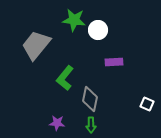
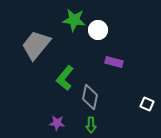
purple rectangle: rotated 18 degrees clockwise
gray diamond: moved 2 px up
